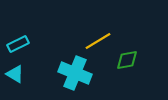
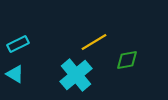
yellow line: moved 4 px left, 1 px down
cyan cross: moved 1 px right, 2 px down; rotated 28 degrees clockwise
